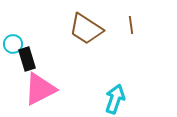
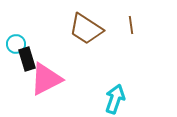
cyan circle: moved 3 px right
pink triangle: moved 6 px right, 10 px up
